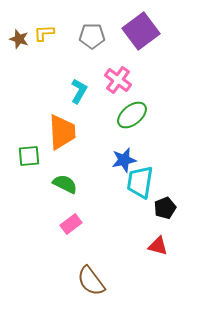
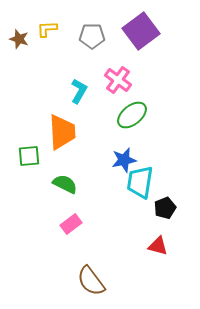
yellow L-shape: moved 3 px right, 4 px up
